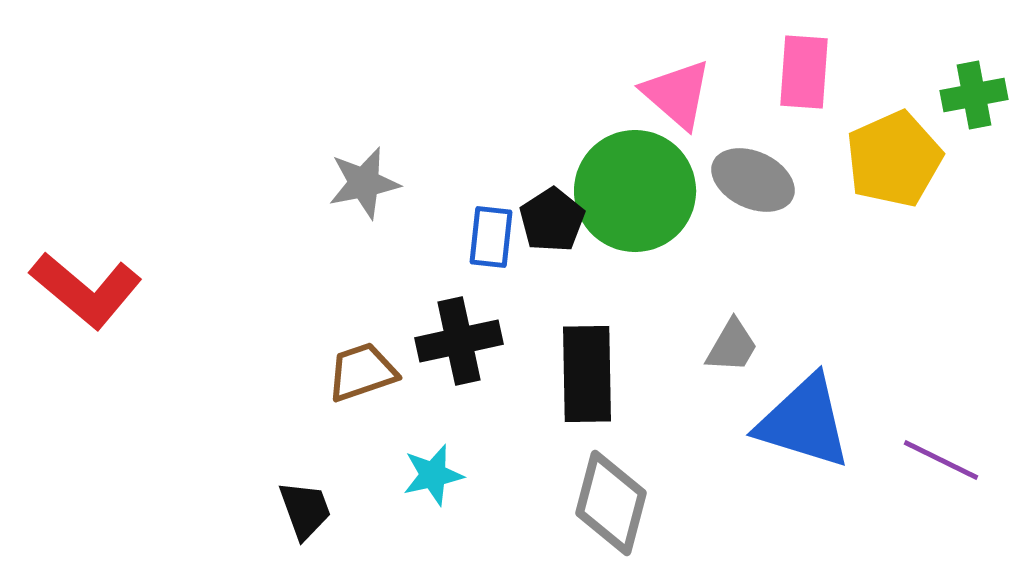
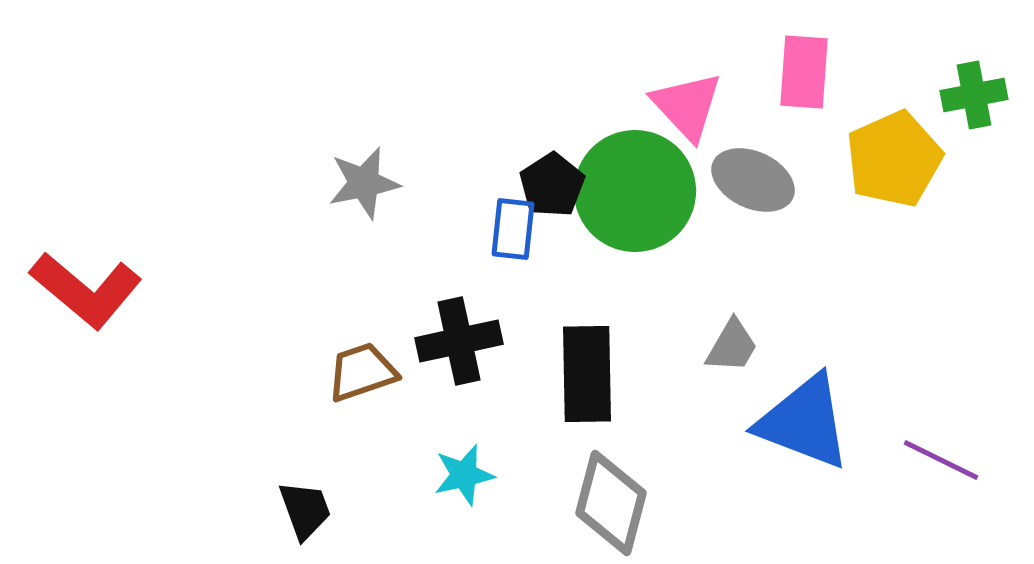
pink triangle: moved 10 px right, 12 px down; rotated 6 degrees clockwise
black pentagon: moved 35 px up
blue rectangle: moved 22 px right, 8 px up
blue triangle: rotated 4 degrees clockwise
cyan star: moved 31 px right
